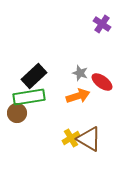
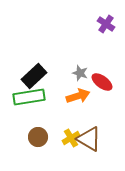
purple cross: moved 4 px right
brown circle: moved 21 px right, 24 px down
